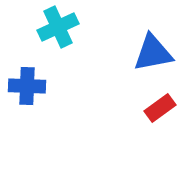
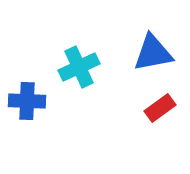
cyan cross: moved 21 px right, 40 px down
blue cross: moved 15 px down
